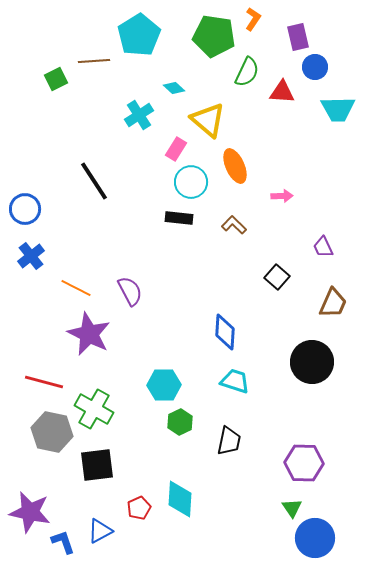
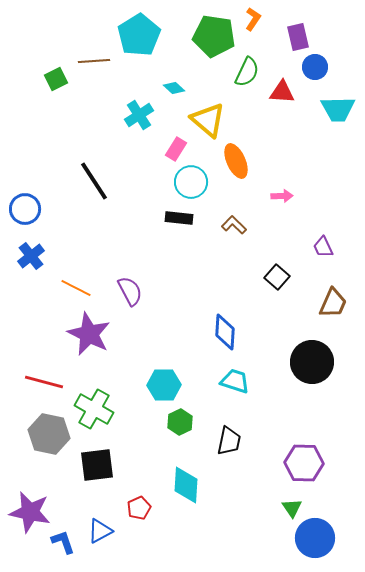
orange ellipse at (235, 166): moved 1 px right, 5 px up
gray hexagon at (52, 432): moved 3 px left, 2 px down
cyan diamond at (180, 499): moved 6 px right, 14 px up
